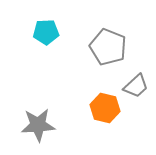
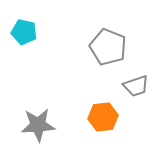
cyan pentagon: moved 22 px left; rotated 15 degrees clockwise
gray trapezoid: rotated 24 degrees clockwise
orange hexagon: moved 2 px left, 9 px down; rotated 20 degrees counterclockwise
